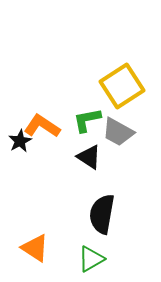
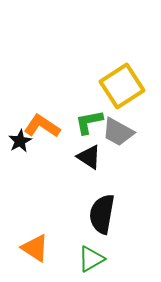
green L-shape: moved 2 px right, 2 px down
